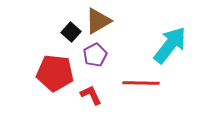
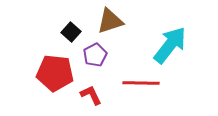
brown triangle: moved 12 px right; rotated 12 degrees clockwise
